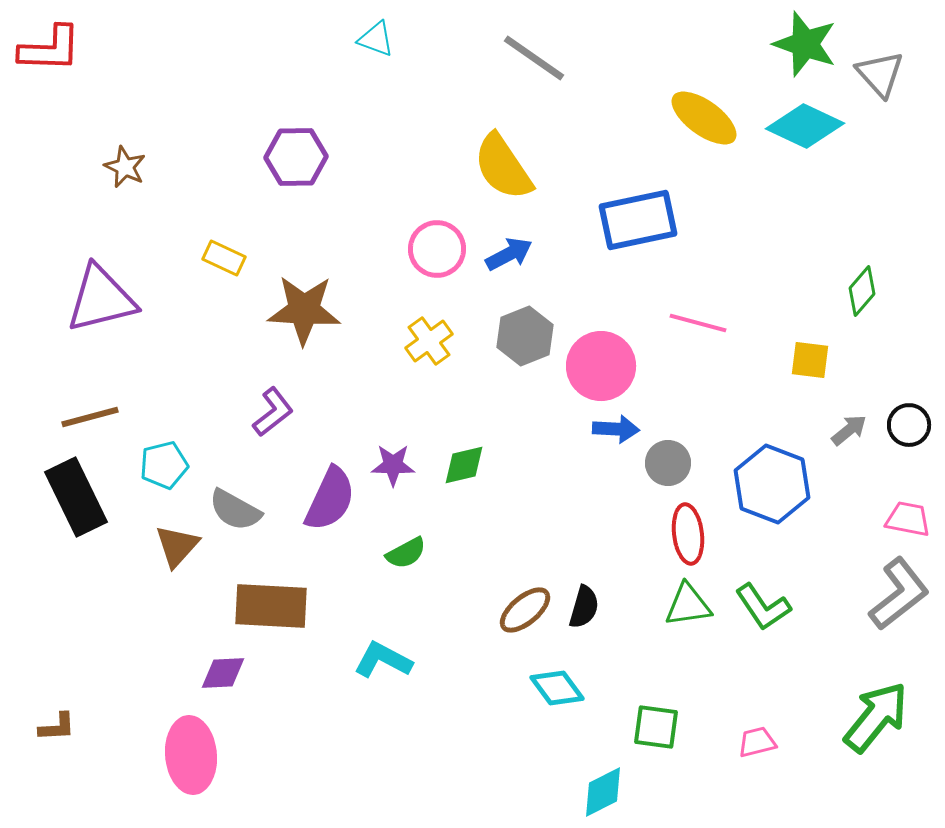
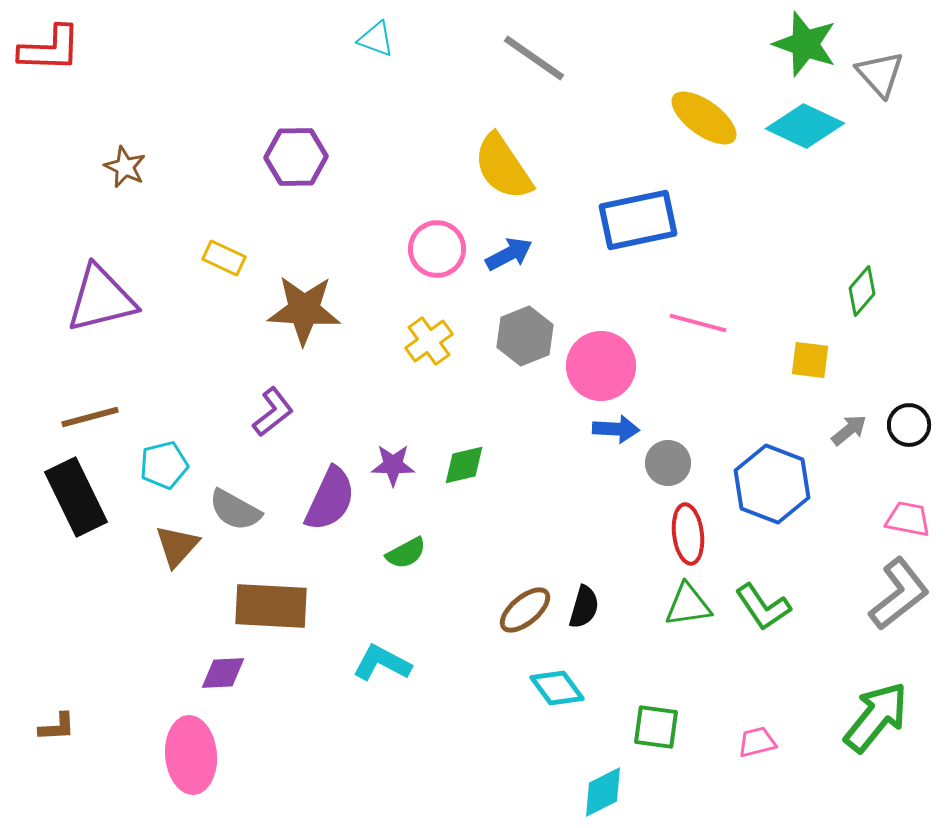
cyan L-shape at (383, 660): moved 1 px left, 3 px down
